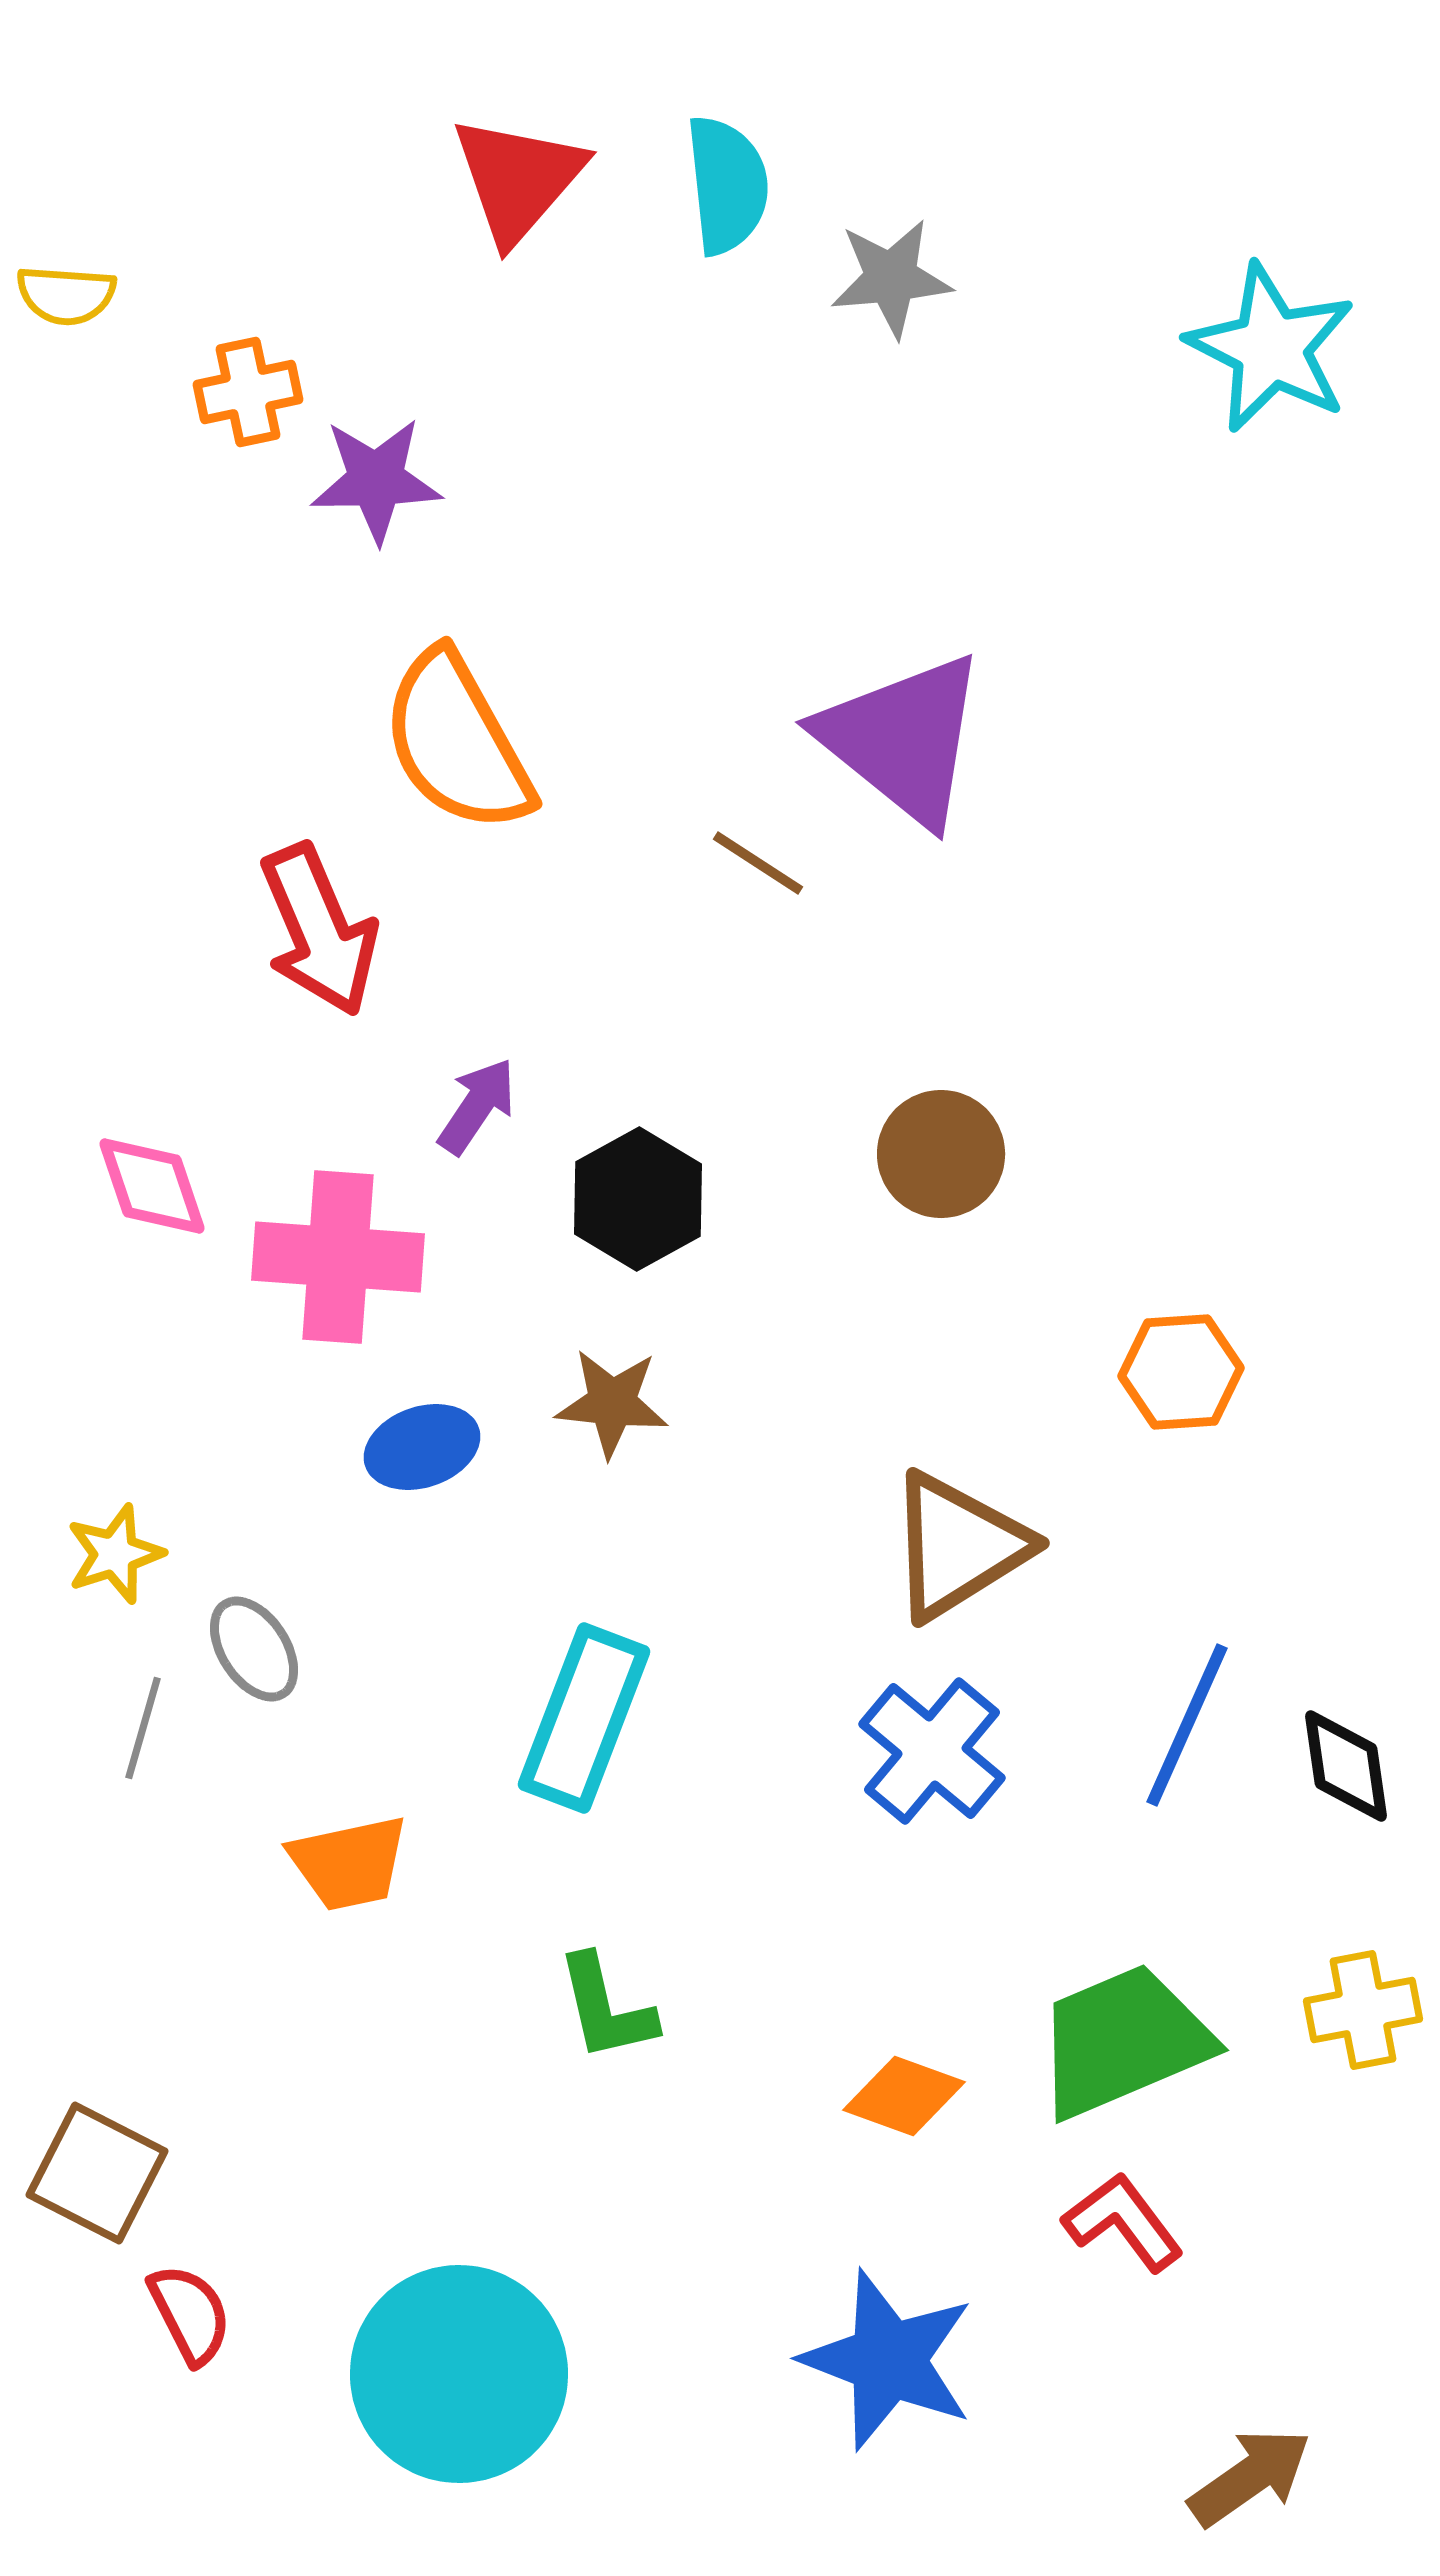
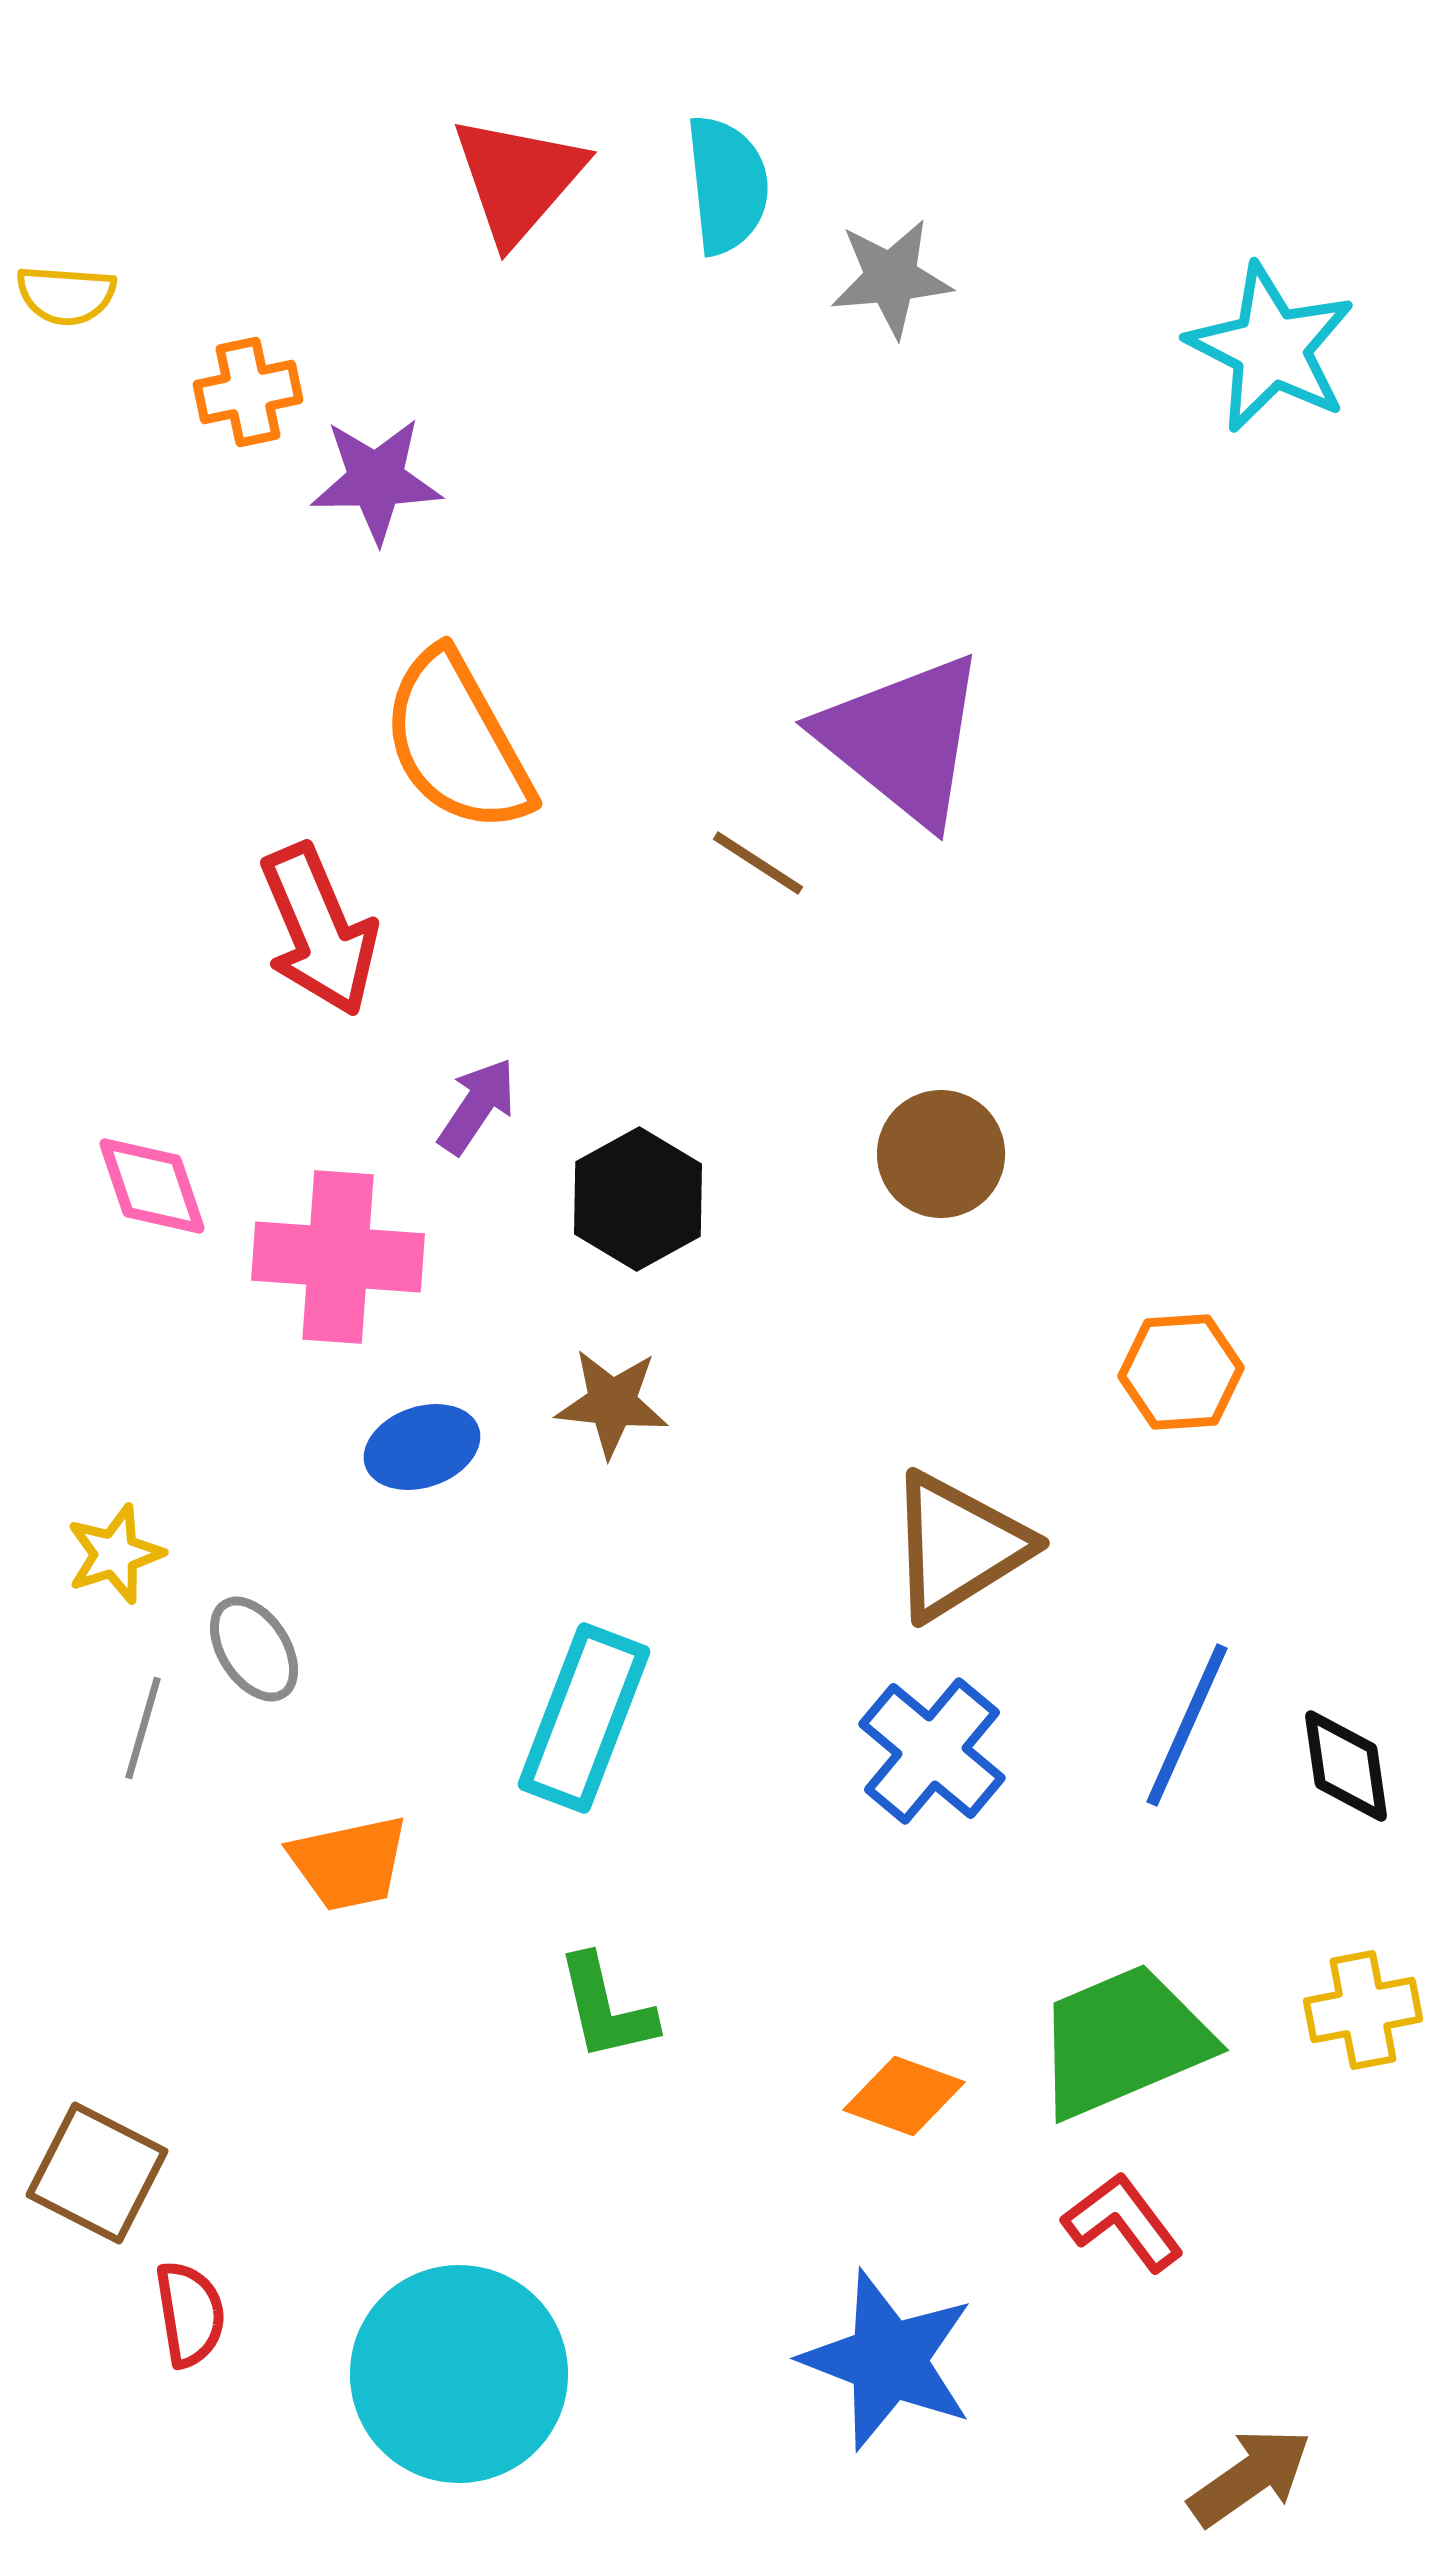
red semicircle: rotated 18 degrees clockwise
